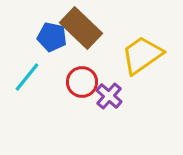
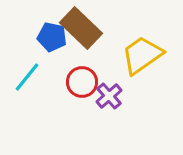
purple cross: rotated 8 degrees clockwise
